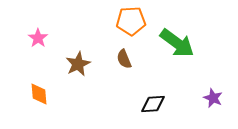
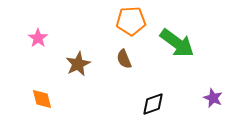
orange diamond: moved 3 px right, 5 px down; rotated 10 degrees counterclockwise
black diamond: rotated 15 degrees counterclockwise
